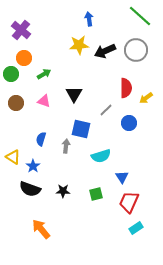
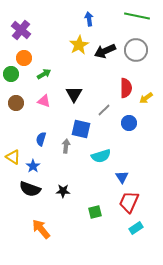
green line: moved 3 px left; rotated 30 degrees counterclockwise
yellow star: rotated 24 degrees counterclockwise
gray line: moved 2 px left
green square: moved 1 px left, 18 px down
